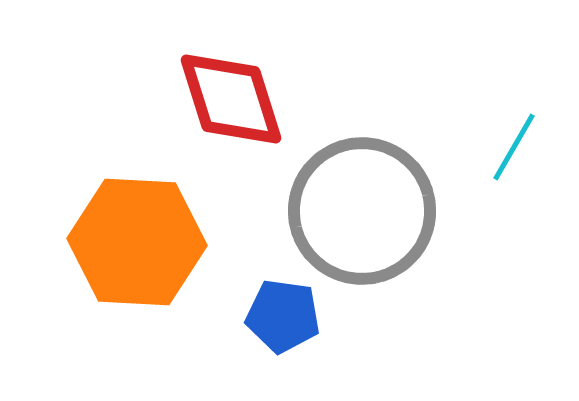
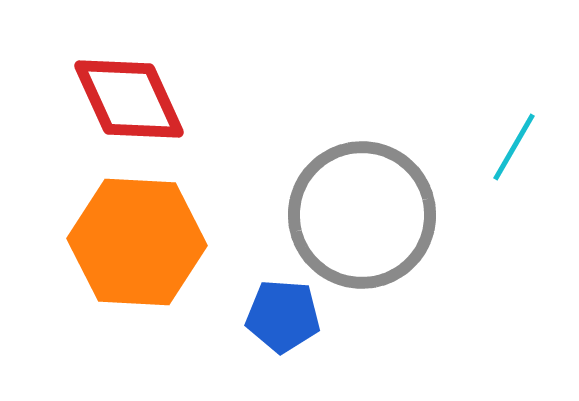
red diamond: moved 102 px left; rotated 7 degrees counterclockwise
gray circle: moved 4 px down
blue pentagon: rotated 4 degrees counterclockwise
